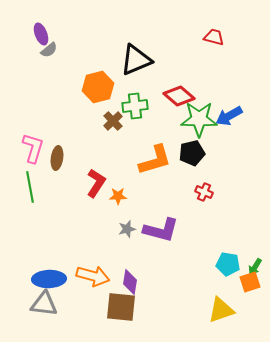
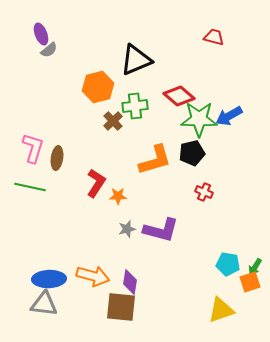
green line: rotated 68 degrees counterclockwise
